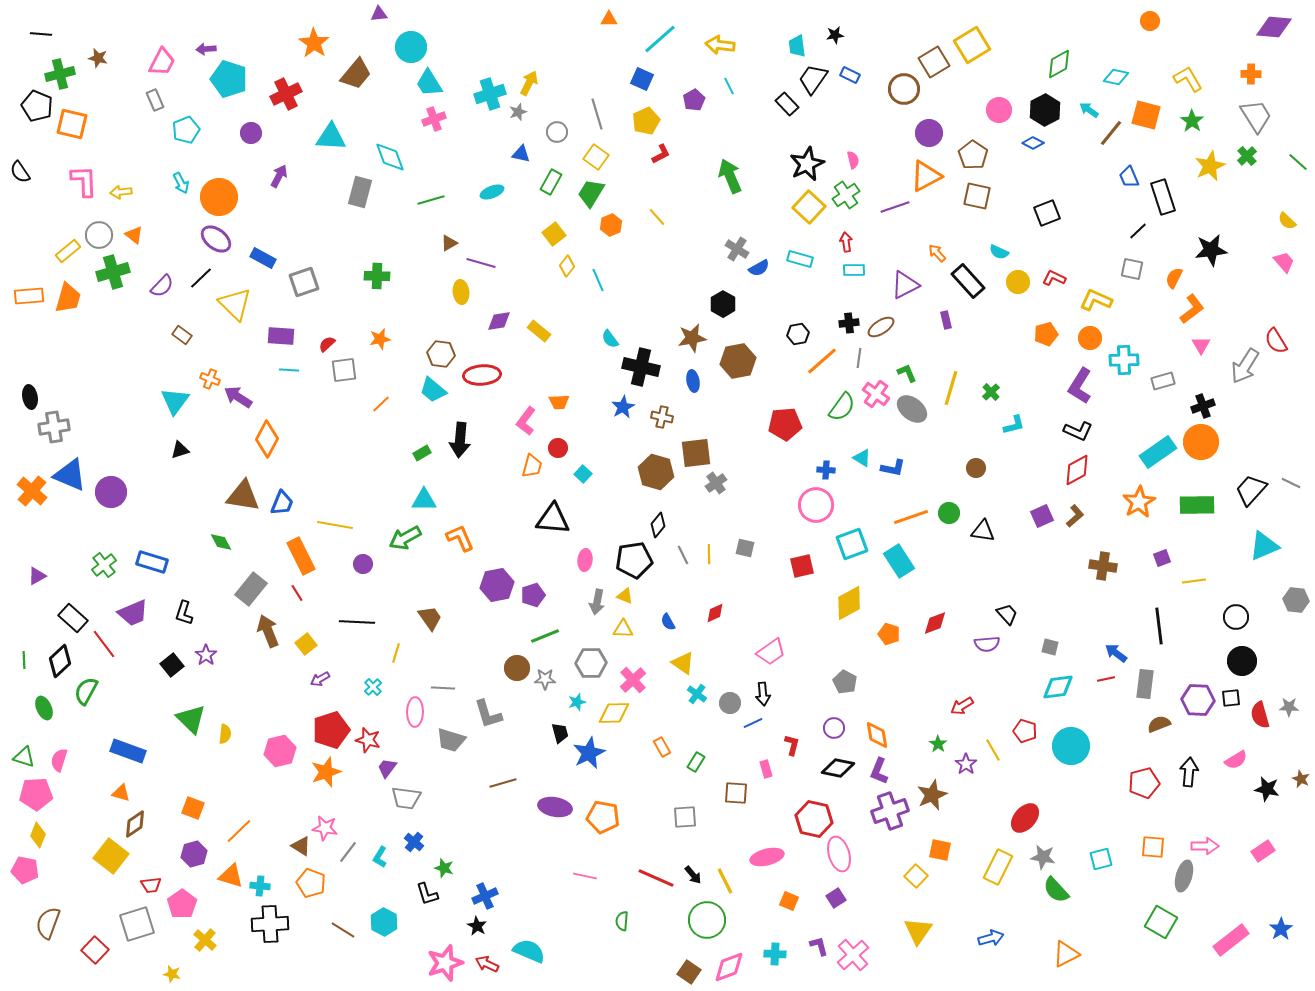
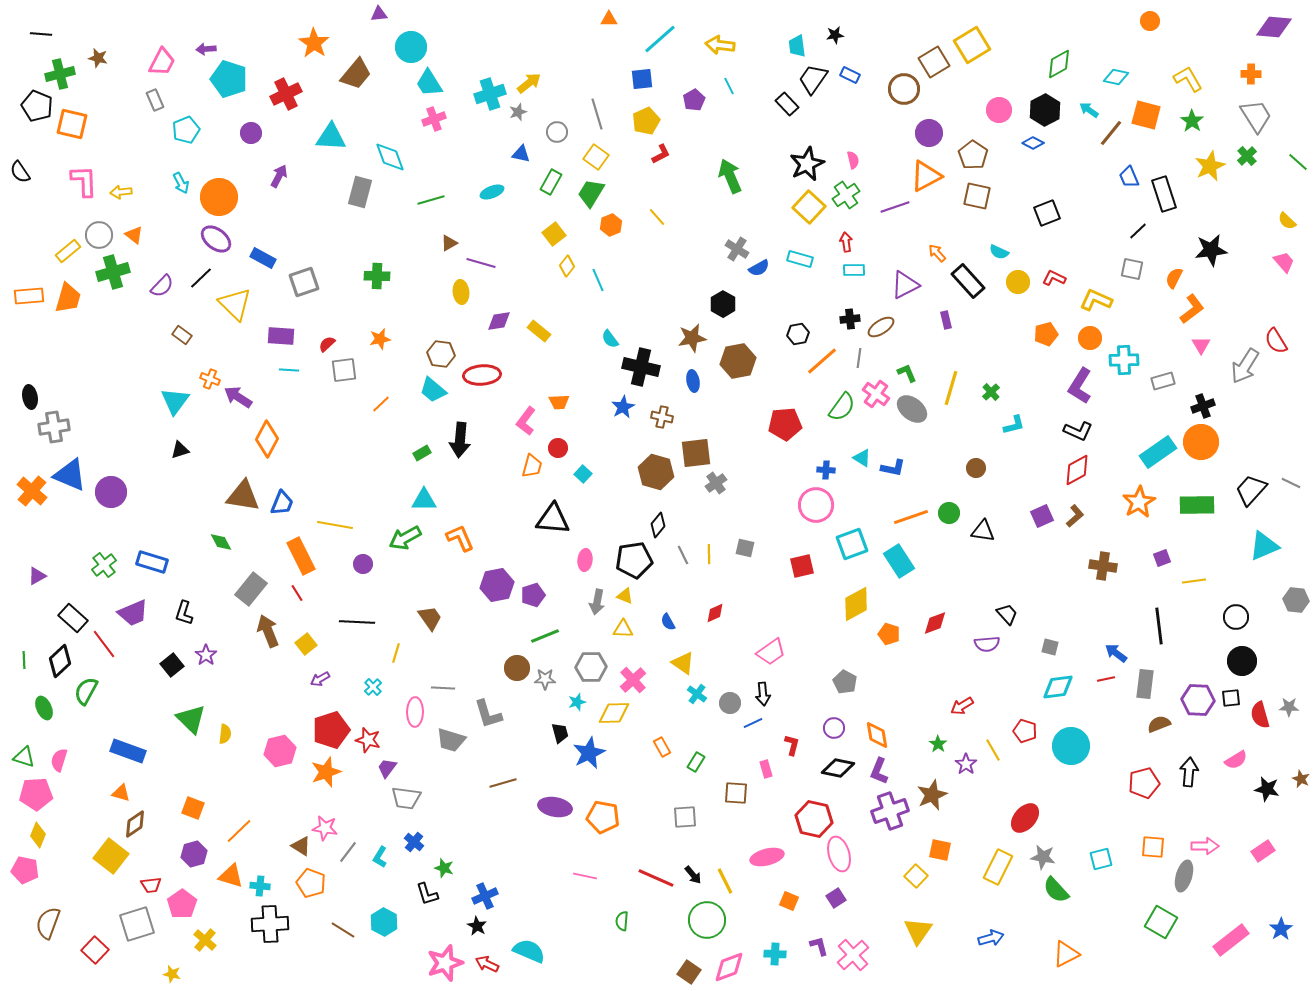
blue square at (642, 79): rotated 30 degrees counterclockwise
yellow arrow at (529, 83): rotated 25 degrees clockwise
black rectangle at (1163, 197): moved 1 px right, 3 px up
black cross at (849, 323): moved 1 px right, 4 px up
yellow diamond at (849, 603): moved 7 px right, 1 px down
gray hexagon at (591, 663): moved 4 px down
